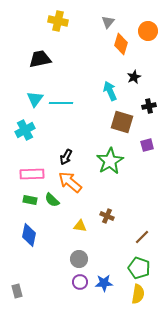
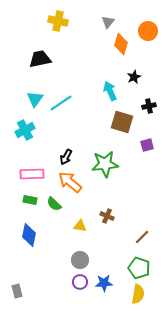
cyan line: rotated 35 degrees counterclockwise
green star: moved 5 px left, 3 px down; rotated 24 degrees clockwise
green semicircle: moved 2 px right, 4 px down
gray circle: moved 1 px right, 1 px down
